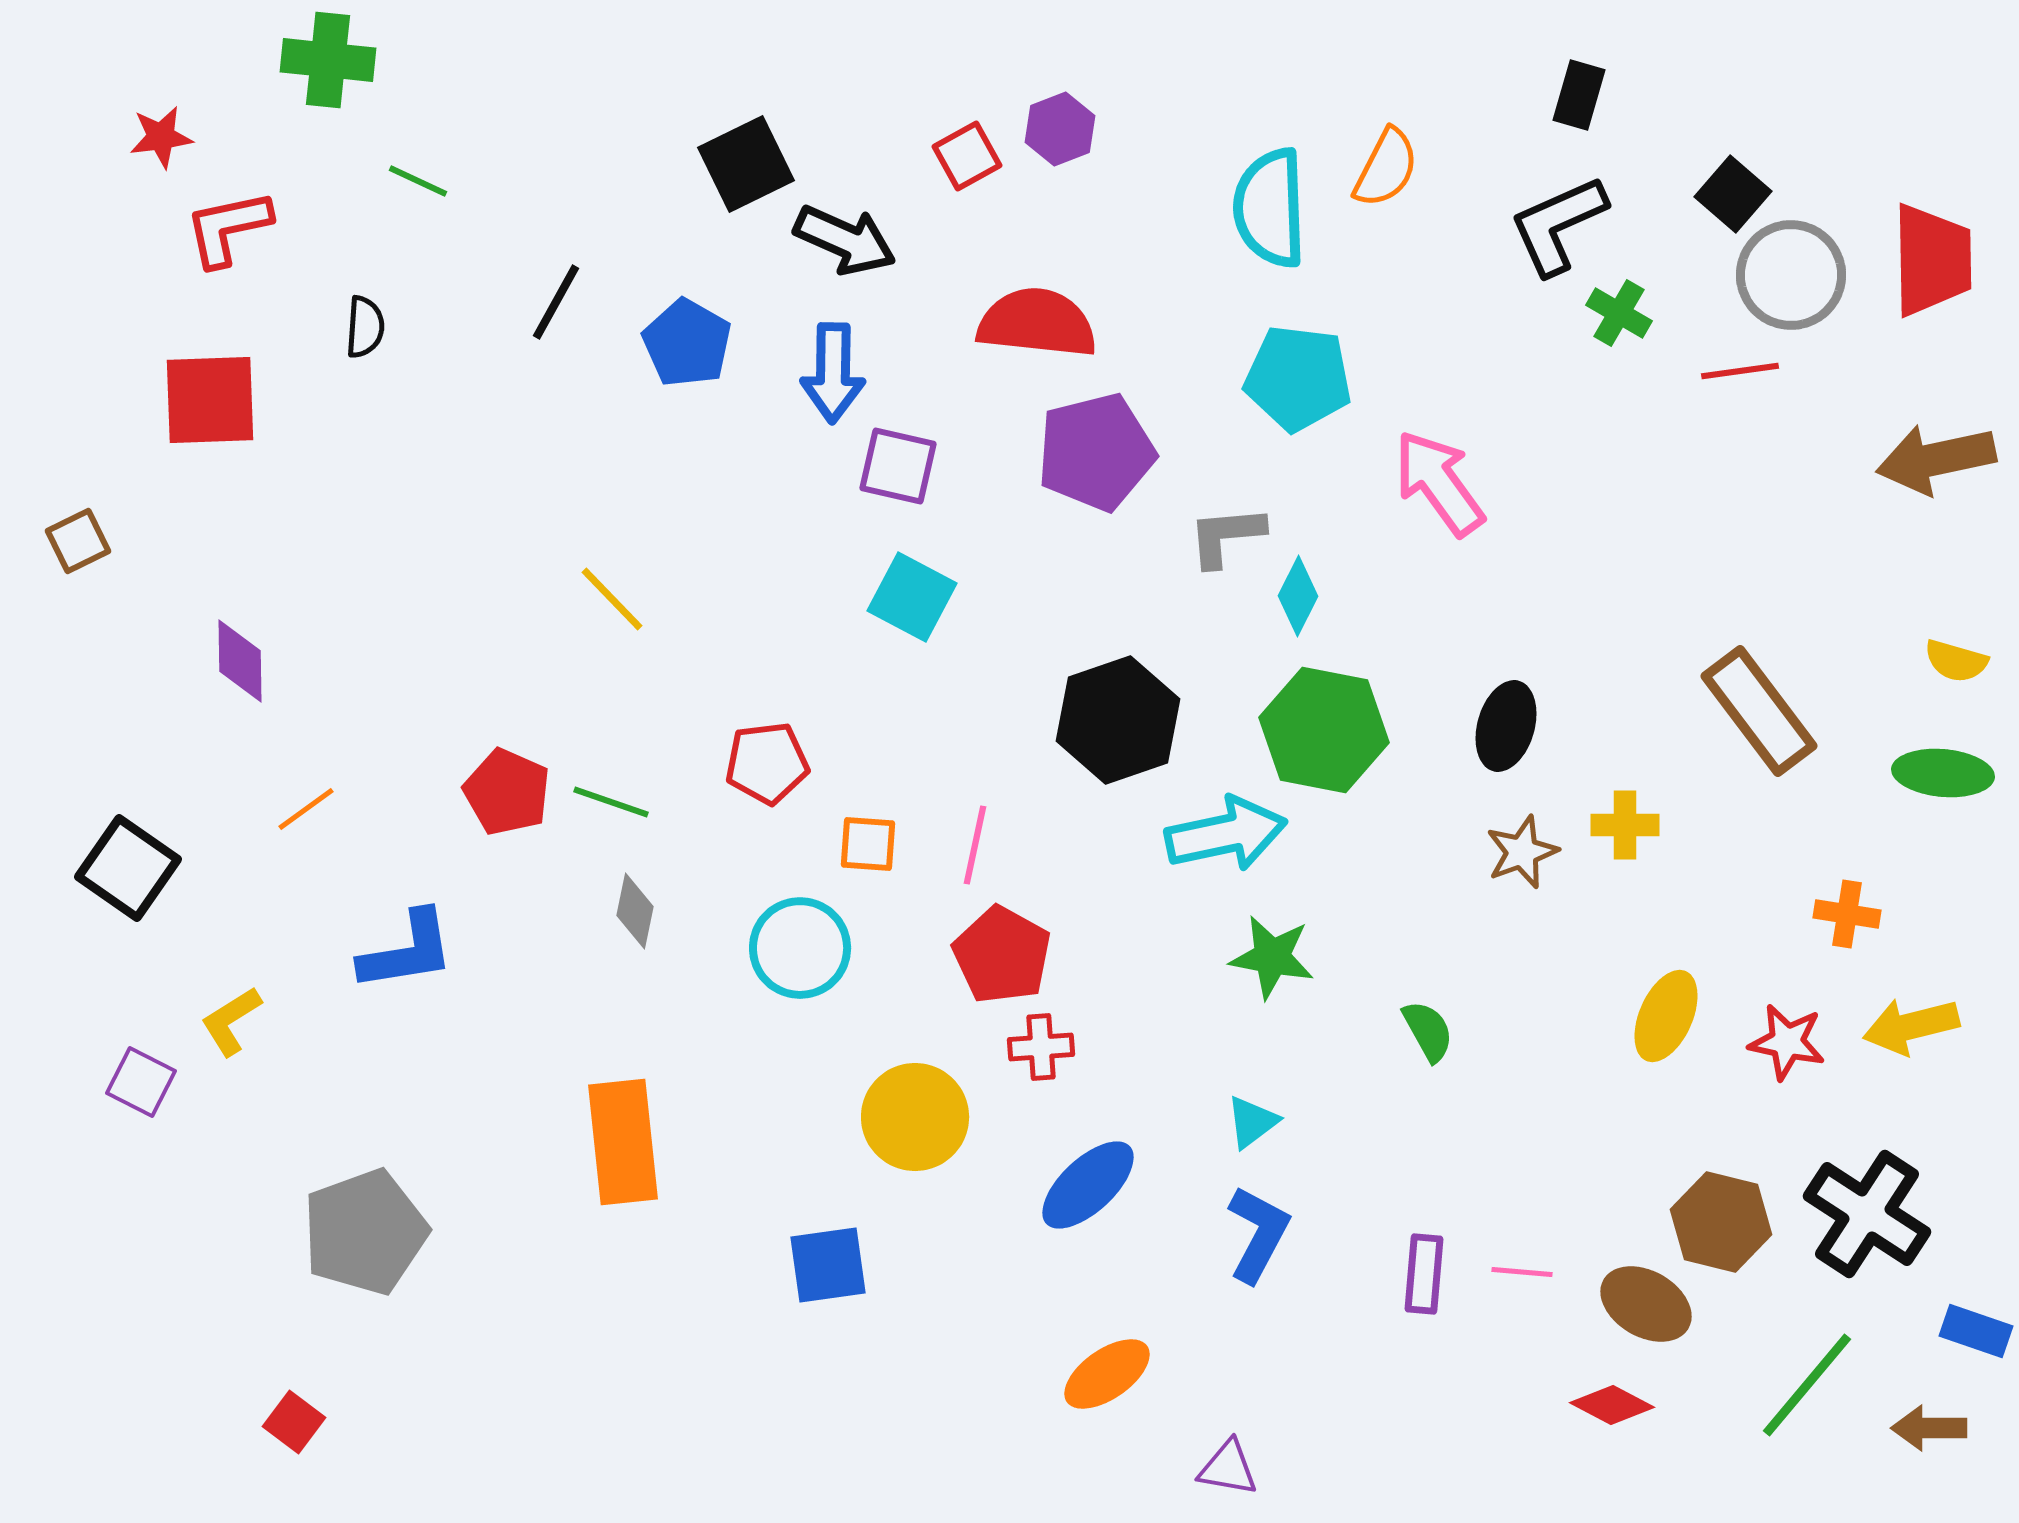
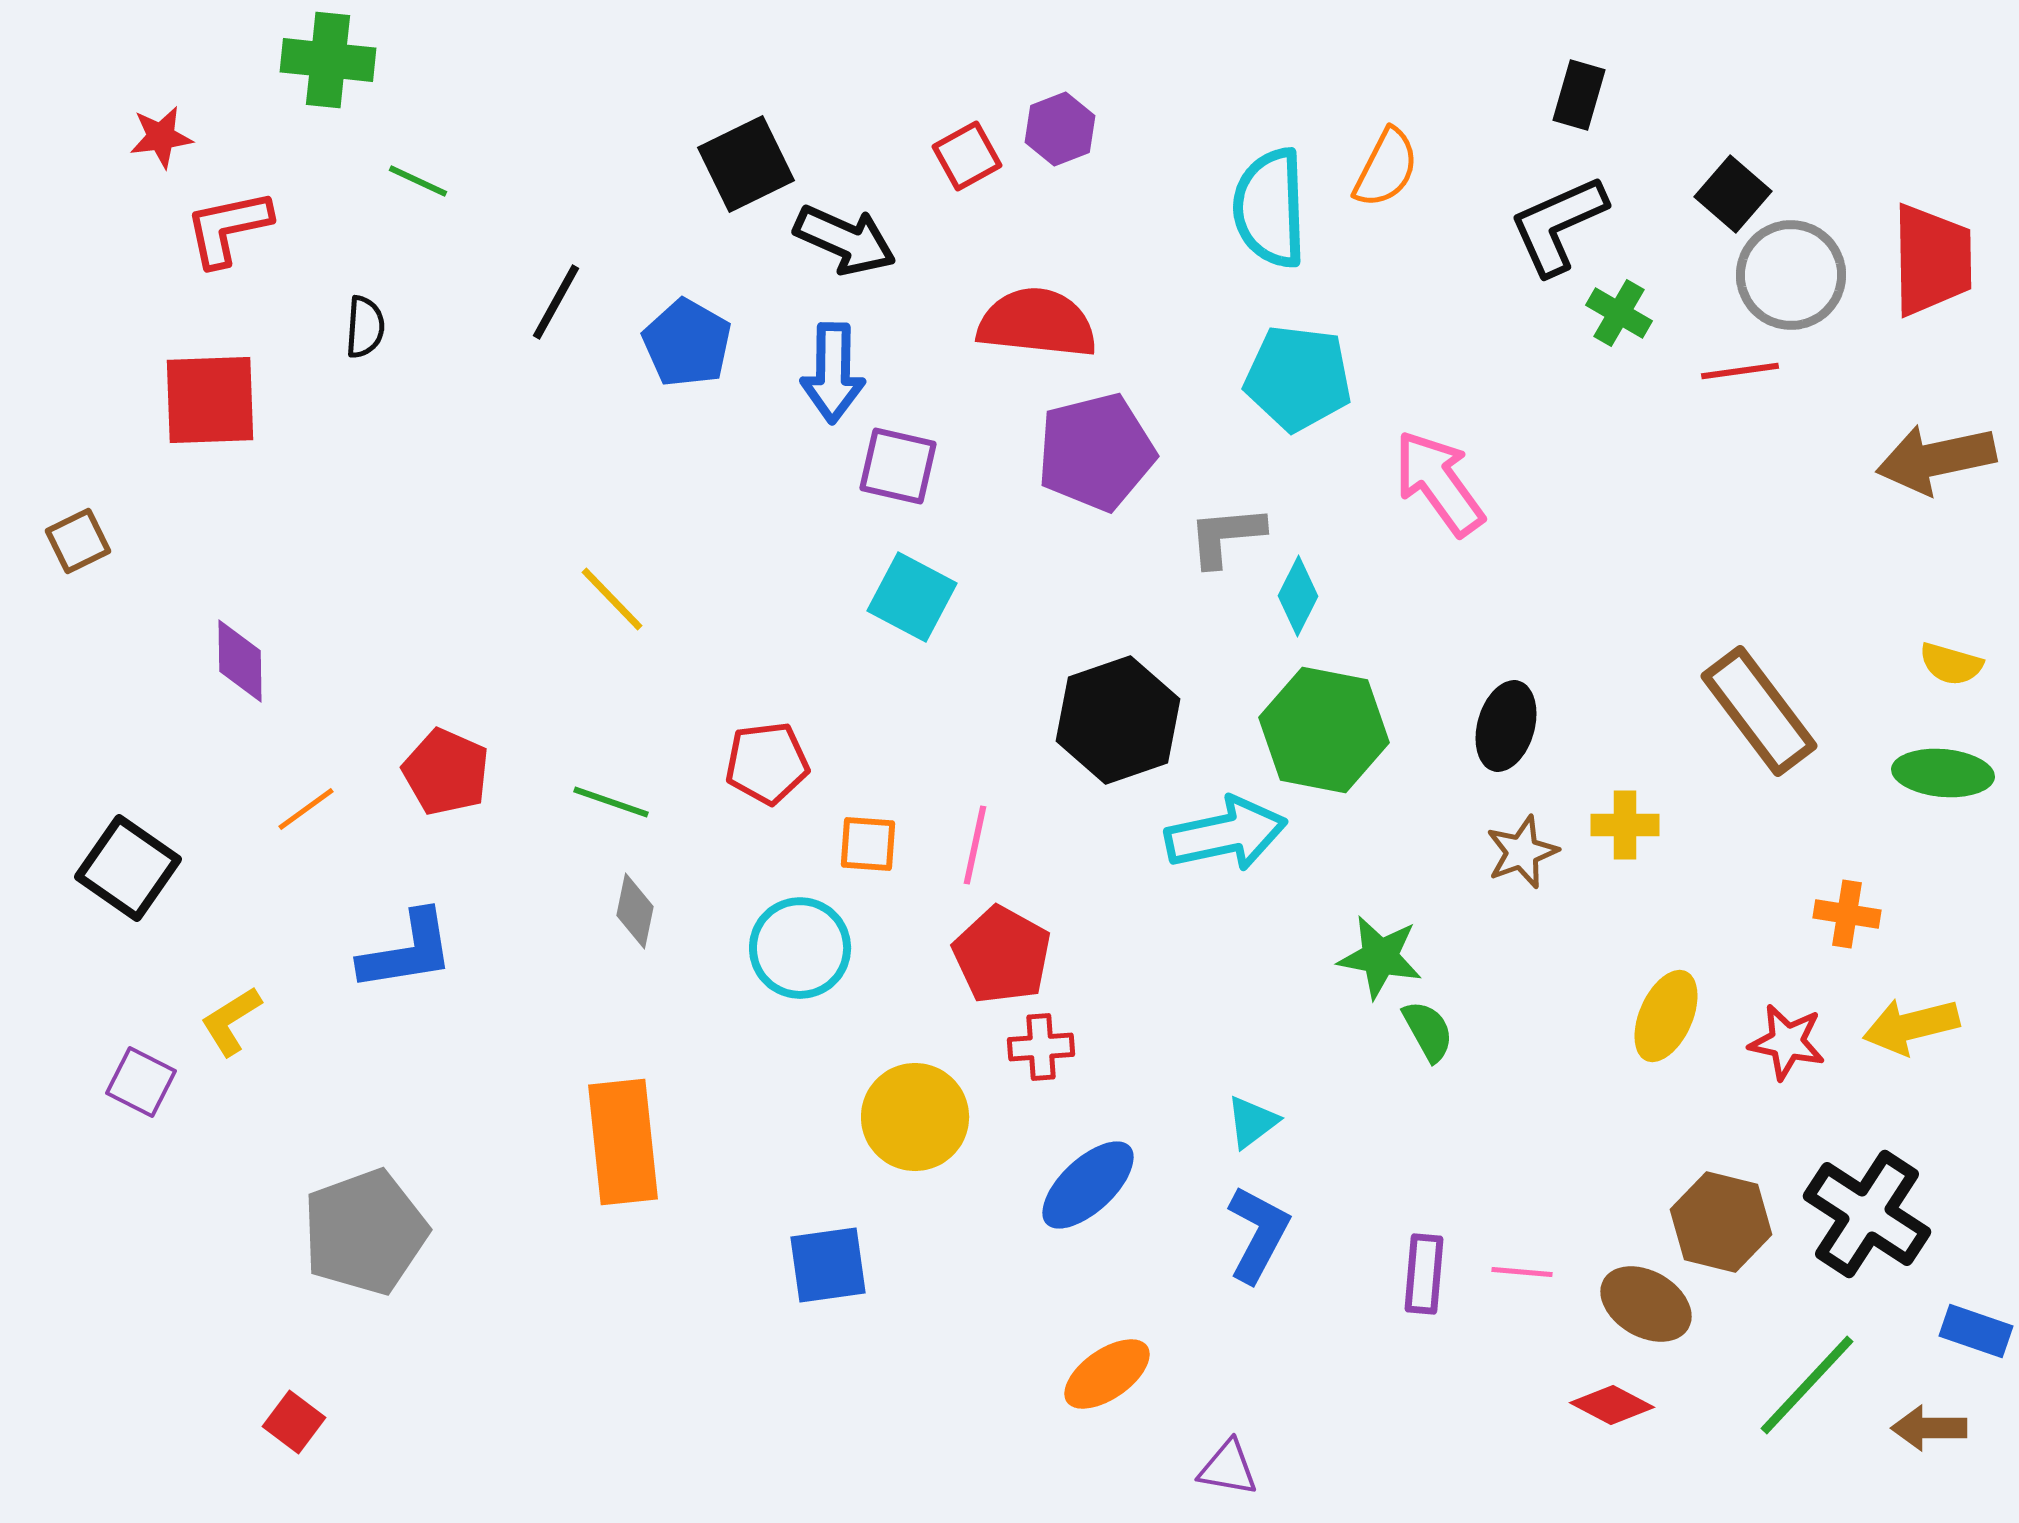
yellow semicircle at (1956, 661): moved 5 px left, 3 px down
red pentagon at (507, 792): moved 61 px left, 20 px up
green star at (1272, 957): moved 108 px right
green line at (1807, 1385): rotated 3 degrees clockwise
